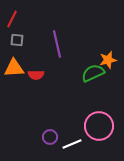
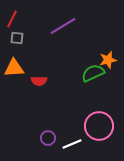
gray square: moved 2 px up
purple line: moved 6 px right, 18 px up; rotated 72 degrees clockwise
red semicircle: moved 3 px right, 6 px down
purple circle: moved 2 px left, 1 px down
